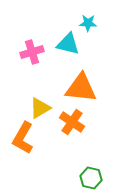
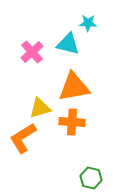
pink cross: rotated 25 degrees counterclockwise
orange triangle: moved 7 px left, 1 px up; rotated 16 degrees counterclockwise
yellow triangle: rotated 15 degrees clockwise
orange cross: rotated 30 degrees counterclockwise
orange L-shape: rotated 28 degrees clockwise
